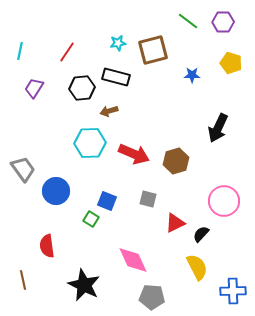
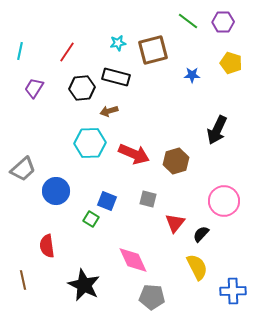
black arrow: moved 1 px left, 2 px down
gray trapezoid: rotated 84 degrees clockwise
red triangle: rotated 25 degrees counterclockwise
